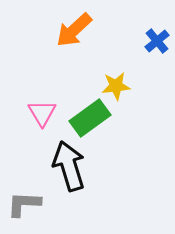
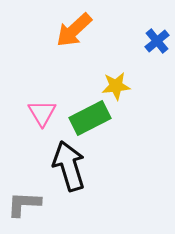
green rectangle: rotated 9 degrees clockwise
